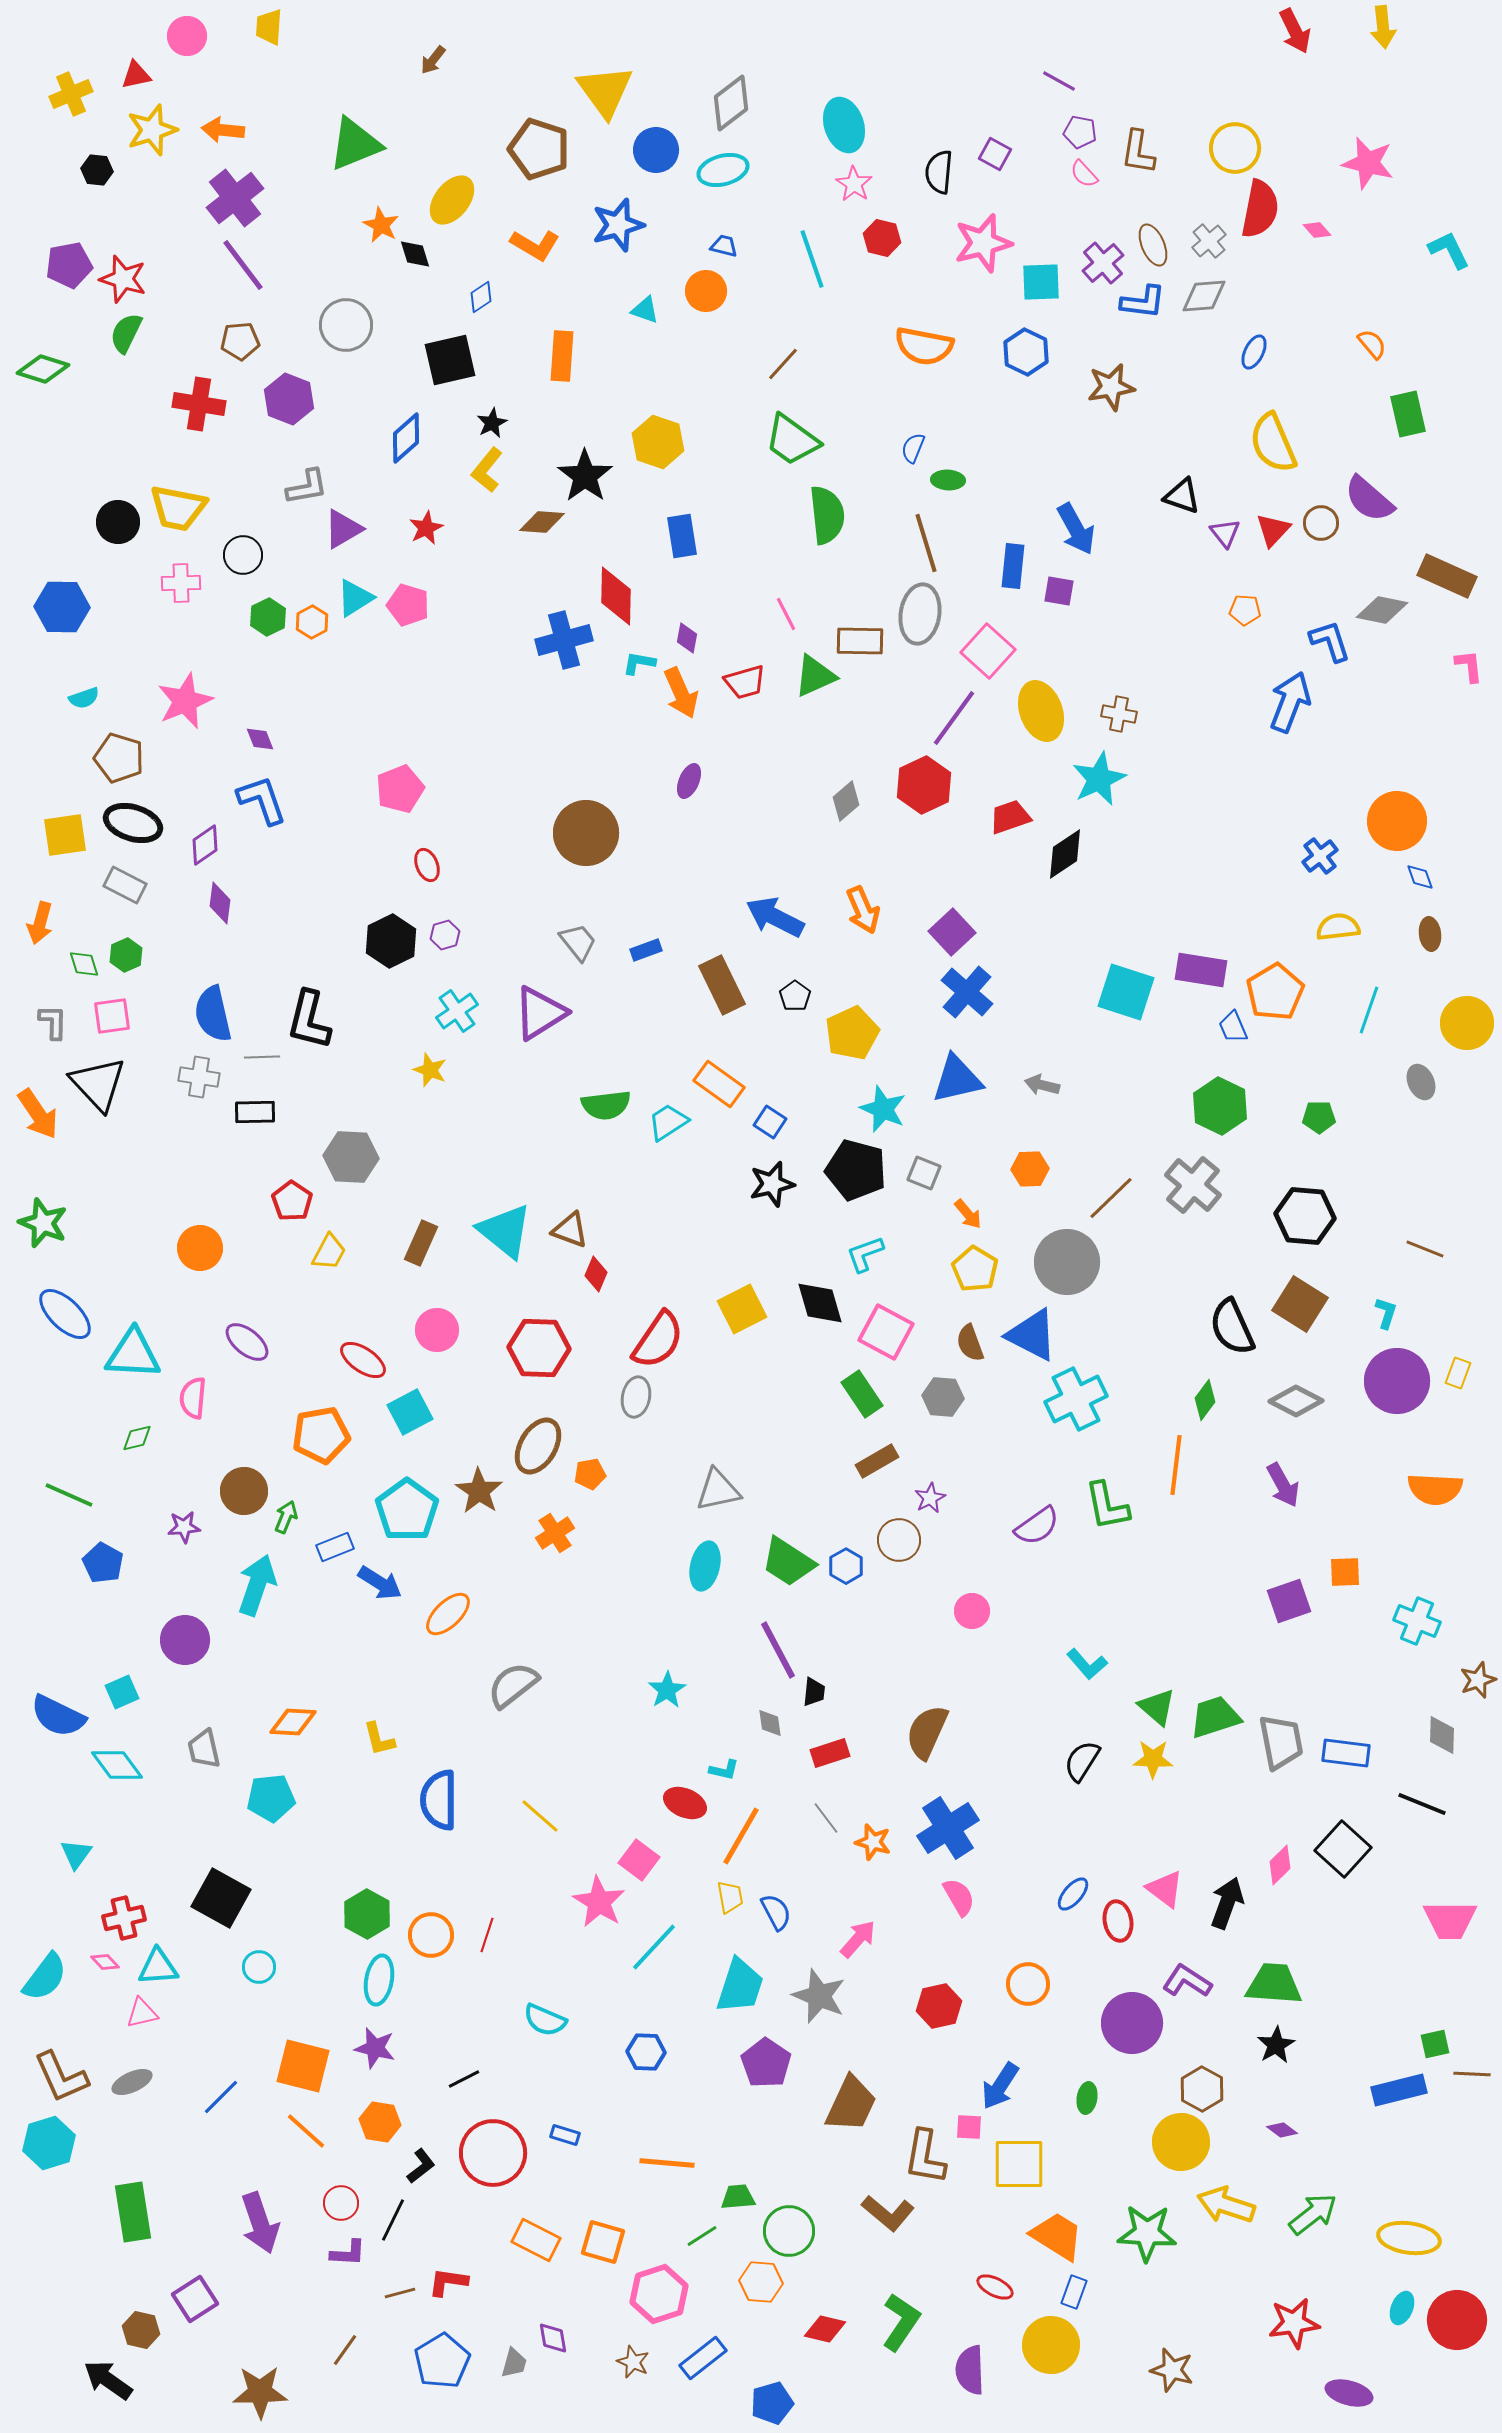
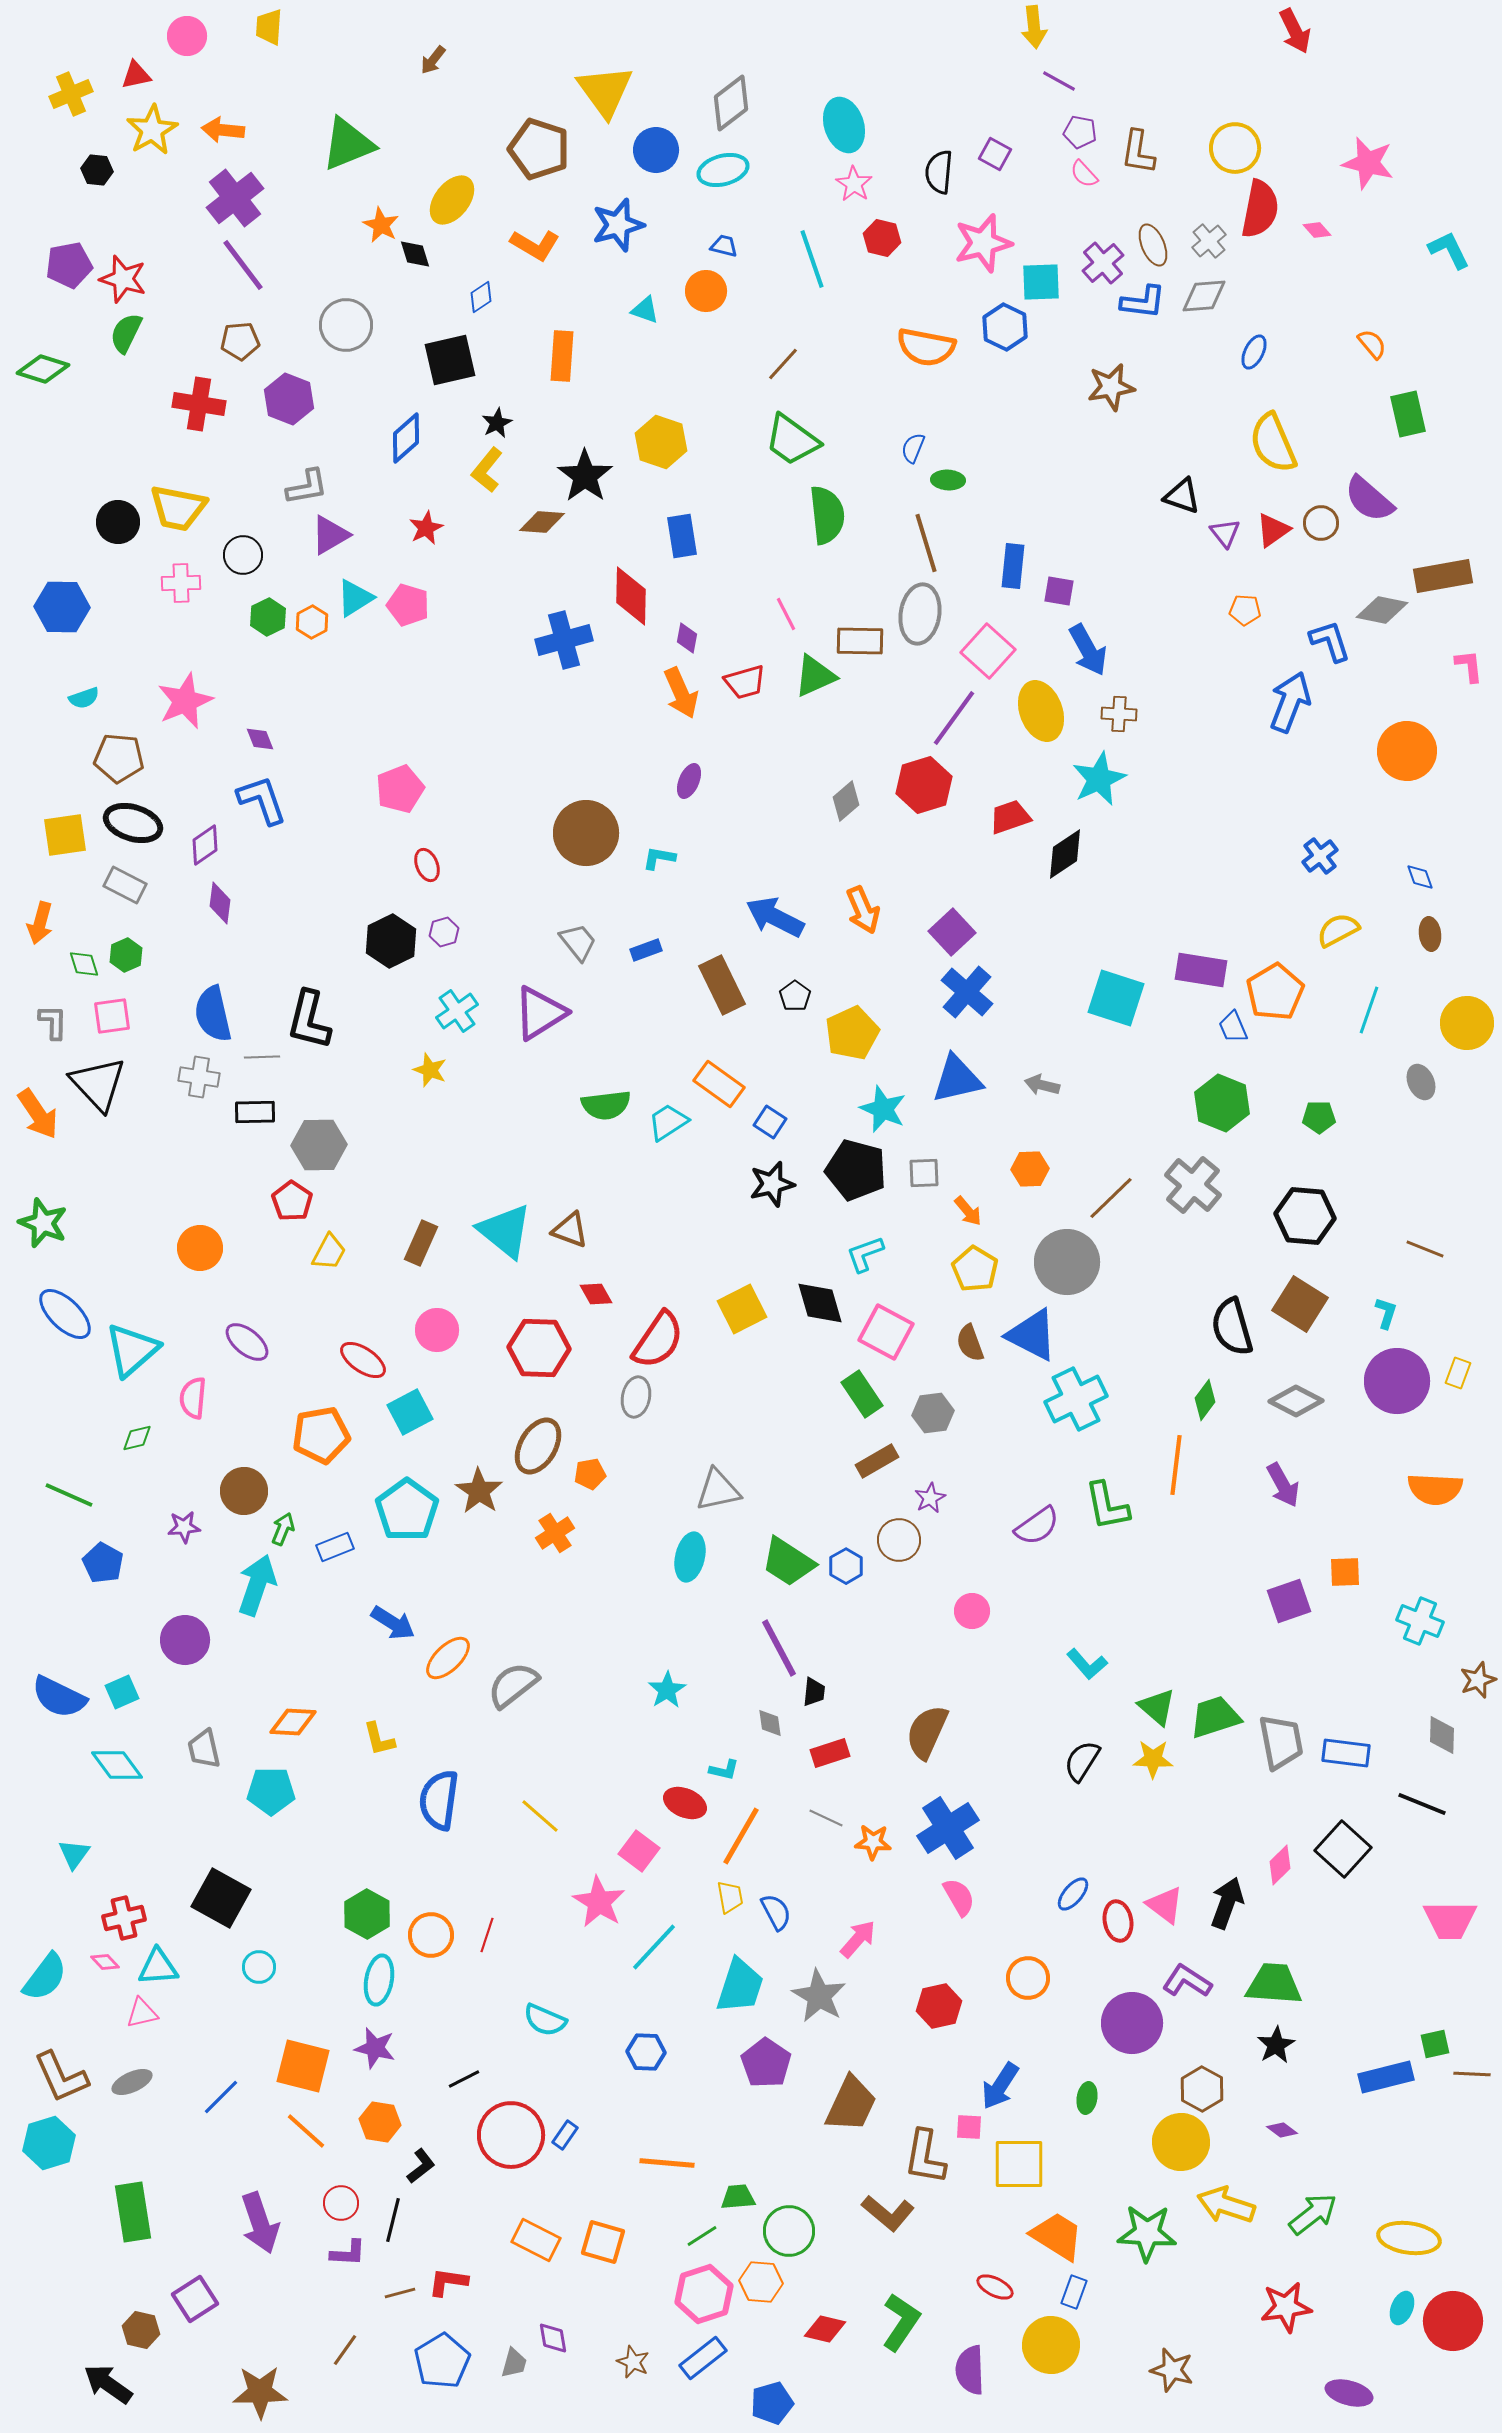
yellow arrow at (1383, 27): moved 349 px left
yellow star at (152, 130): rotated 12 degrees counterclockwise
green triangle at (355, 144): moved 7 px left
orange semicircle at (924, 346): moved 2 px right, 1 px down
blue hexagon at (1026, 352): moved 21 px left, 25 px up
black star at (492, 423): moved 5 px right
yellow hexagon at (658, 442): moved 3 px right
purple triangle at (343, 529): moved 13 px left, 6 px down
blue arrow at (1076, 529): moved 12 px right, 121 px down
red triangle at (1273, 530): rotated 12 degrees clockwise
brown rectangle at (1447, 576): moved 4 px left; rotated 34 degrees counterclockwise
red diamond at (616, 596): moved 15 px right
cyan L-shape at (639, 663): moved 20 px right, 195 px down
brown cross at (1119, 714): rotated 8 degrees counterclockwise
brown pentagon at (119, 758): rotated 12 degrees counterclockwise
red hexagon at (924, 785): rotated 8 degrees clockwise
orange circle at (1397, 821): moved 10 px right, 70 px up
yellow semicircle at (1338, 927): moved 3 px down; rotated 21 degrees counterclockwise
purple hexagon at (445, 935): moved 1 px left, 3 px up
cyan square at (1126, 992): moved 10 px left, 6 px down
green hexagon at (1220, 1106): moved 2 px right, 3 px up; rotated 4 degrees counterclockwise
gray hexagon at (351, 1157): moved 32 px left, 12 px up; rotated 4 degrees counterclockwise
gray square at (924, 1173): rotated 24 degrees counterclockwise
orange arrow at (968, 1214): moved 3 px up
red diamond at (596, 1274): moved 20 px down; rotated 52 degrees counterclockwise
black semicircle at (1232, 1327): rotated 8 degrees clockwise
cyan triangle at (133, 1354): moved 1 px left, 4 px up; rotated 44 degrees counterclockwise
gray hexagon at (943, 1397): moved 10 px left, 16 px down; rotated 12 degrees counterclockwise
green arrow at (286, 1517): moved 3 px left, 12 px down
cyan ellipse at (705, 1566): moved 15 px left, 9 px up
blue arrow at (380, 1583): moved 13 px right, 40 px down
orange ellipse at (448, 1614): moved 44 px down
cyan cross at (1417, 1621): moved 3 px right
purple line at (778, 1650): moved 1 px right, 2 px up
blue semicircle at (58, 1716): moved 1 px right, 19 px up
cyan pentagon at (271, 1798): moved 7 px up; rotated 6 degrees clockwise
blue semicircle at (439, 1800): rotated 8 degrees clockwise
gray line at (826, 1818): rotated 28 degrees counterclockwise
orange star at (873, 1842): rotated 12 degrees counterclockwise
cyan triangle at (76, 1854): moved 2 px left
pink square at (639, 1860): moved 9 px up
pink triangle at (1165, 1889): moved 16 px down
orange circle at (1028, 1984): moved 6 px up
gray star at (819, 1996): rotated 8 degrees clockwise
blue rectangle at (1399, 2090): moved 13 px left, 13 px up
blue rectangle at (565, 2135): rotated 72 degrees counterclockwise
red circle at (493, 2153): moved 18 px right, 18 px up
black line at (393, 2220): rotated 12 degrees counterclockwise
pink hexagon at (659, 2294): moved 45 px right
red circle at (1457, 2320): moved 4 px left, 1 px down
red star at (1294, 2323): moved 8 px left, 16 px up
black arrow at (108, 2380): moved 4 px down
